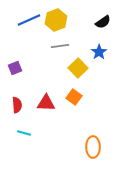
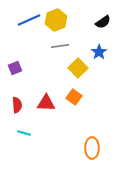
orange ellipse: moved 1 px left, 1 px down
